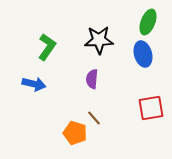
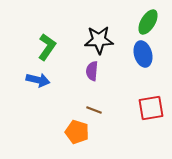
green ellipse: rotated 10 degrees clockwise
purple semicircle: moved 8 px up
blue arrow: moved 4 px right, 4 px up
brown line: moved 8 px up; rotated 28 degrees counterclockwise
orange pentagon: moved 2 px right, 1 px up
